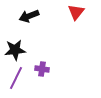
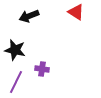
red triangle: rotated 36 degrees counterclockwise
black star: rotated 20 degrees clockwise
purple line: moved 4 px down
